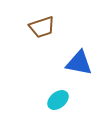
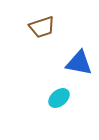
cyan ellipse: moved 1 px right, 2 px up
